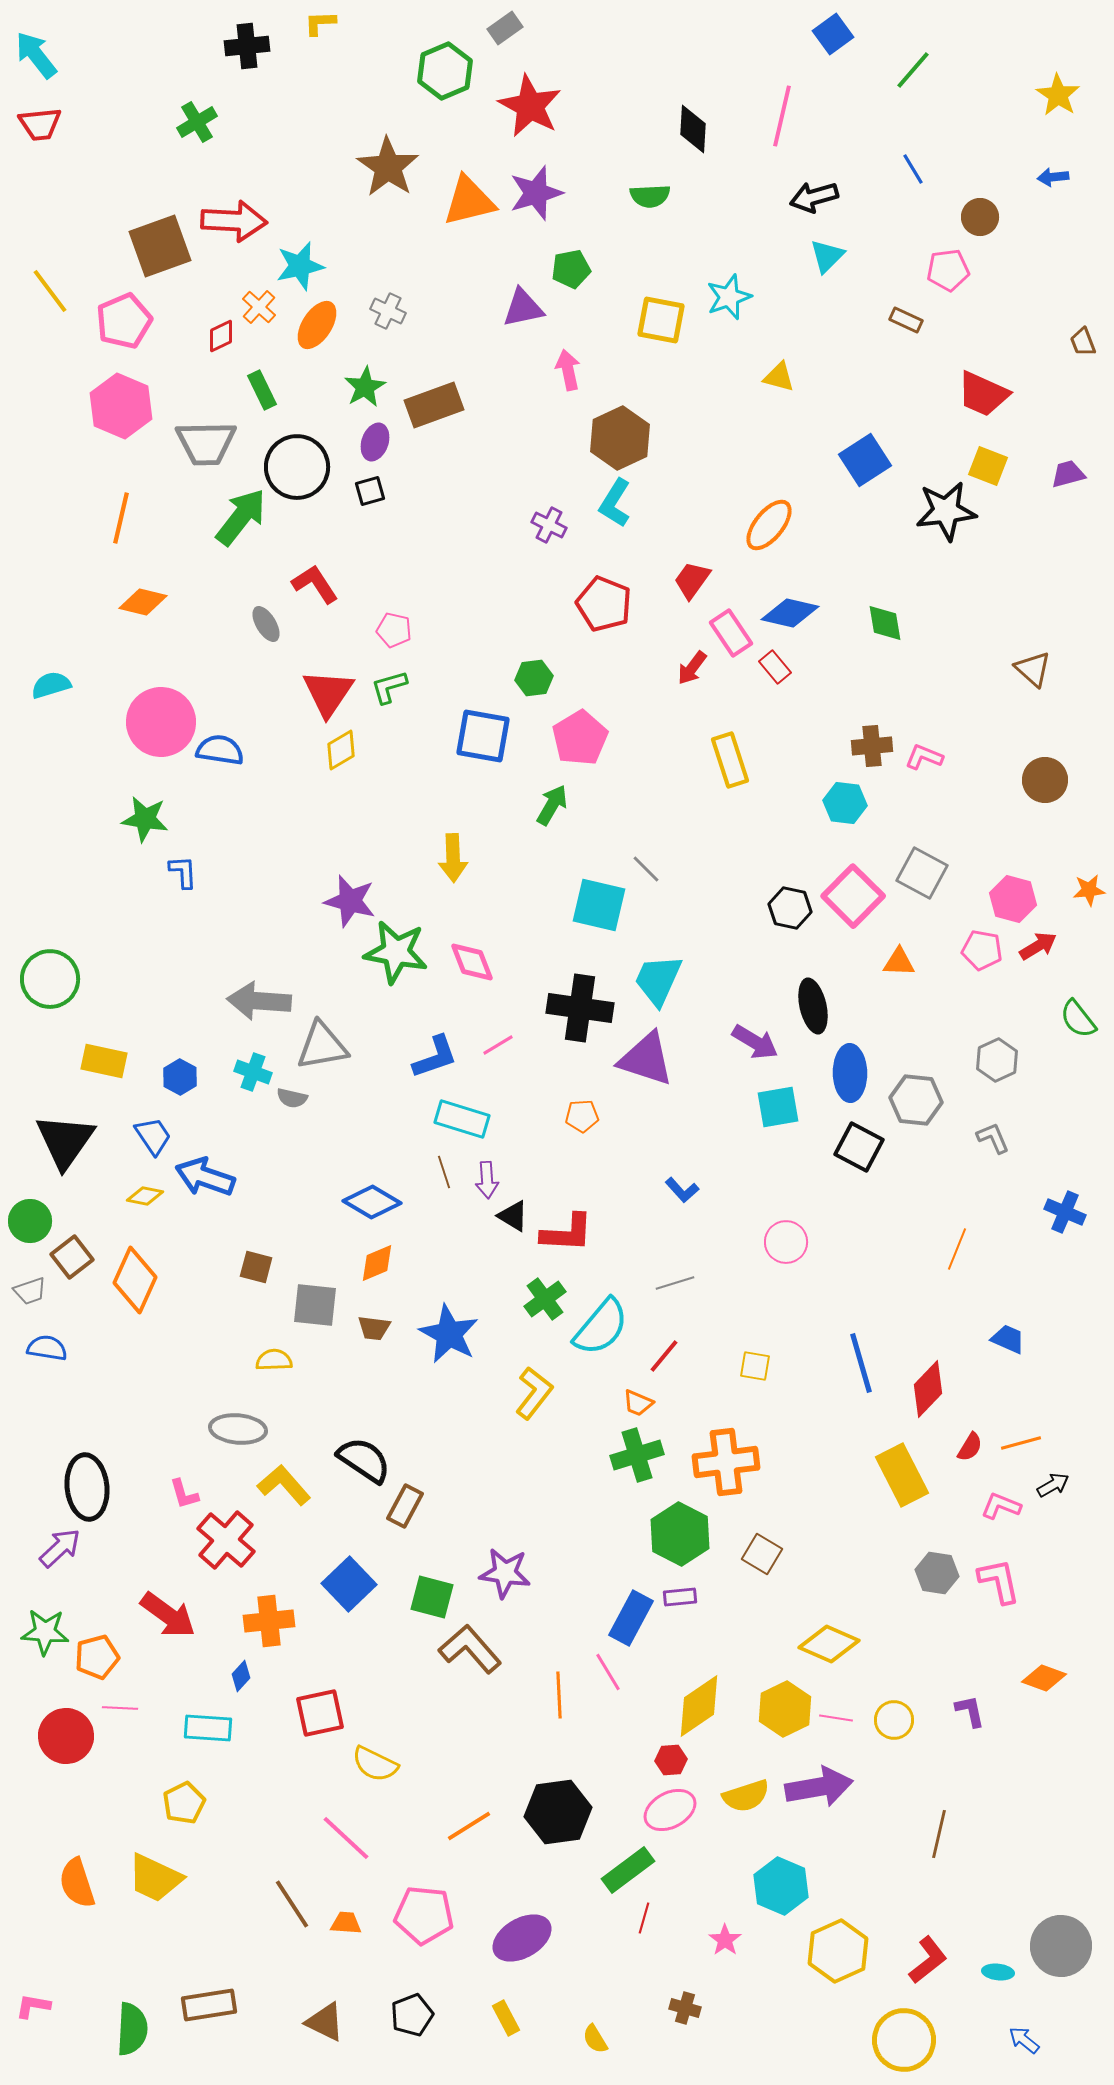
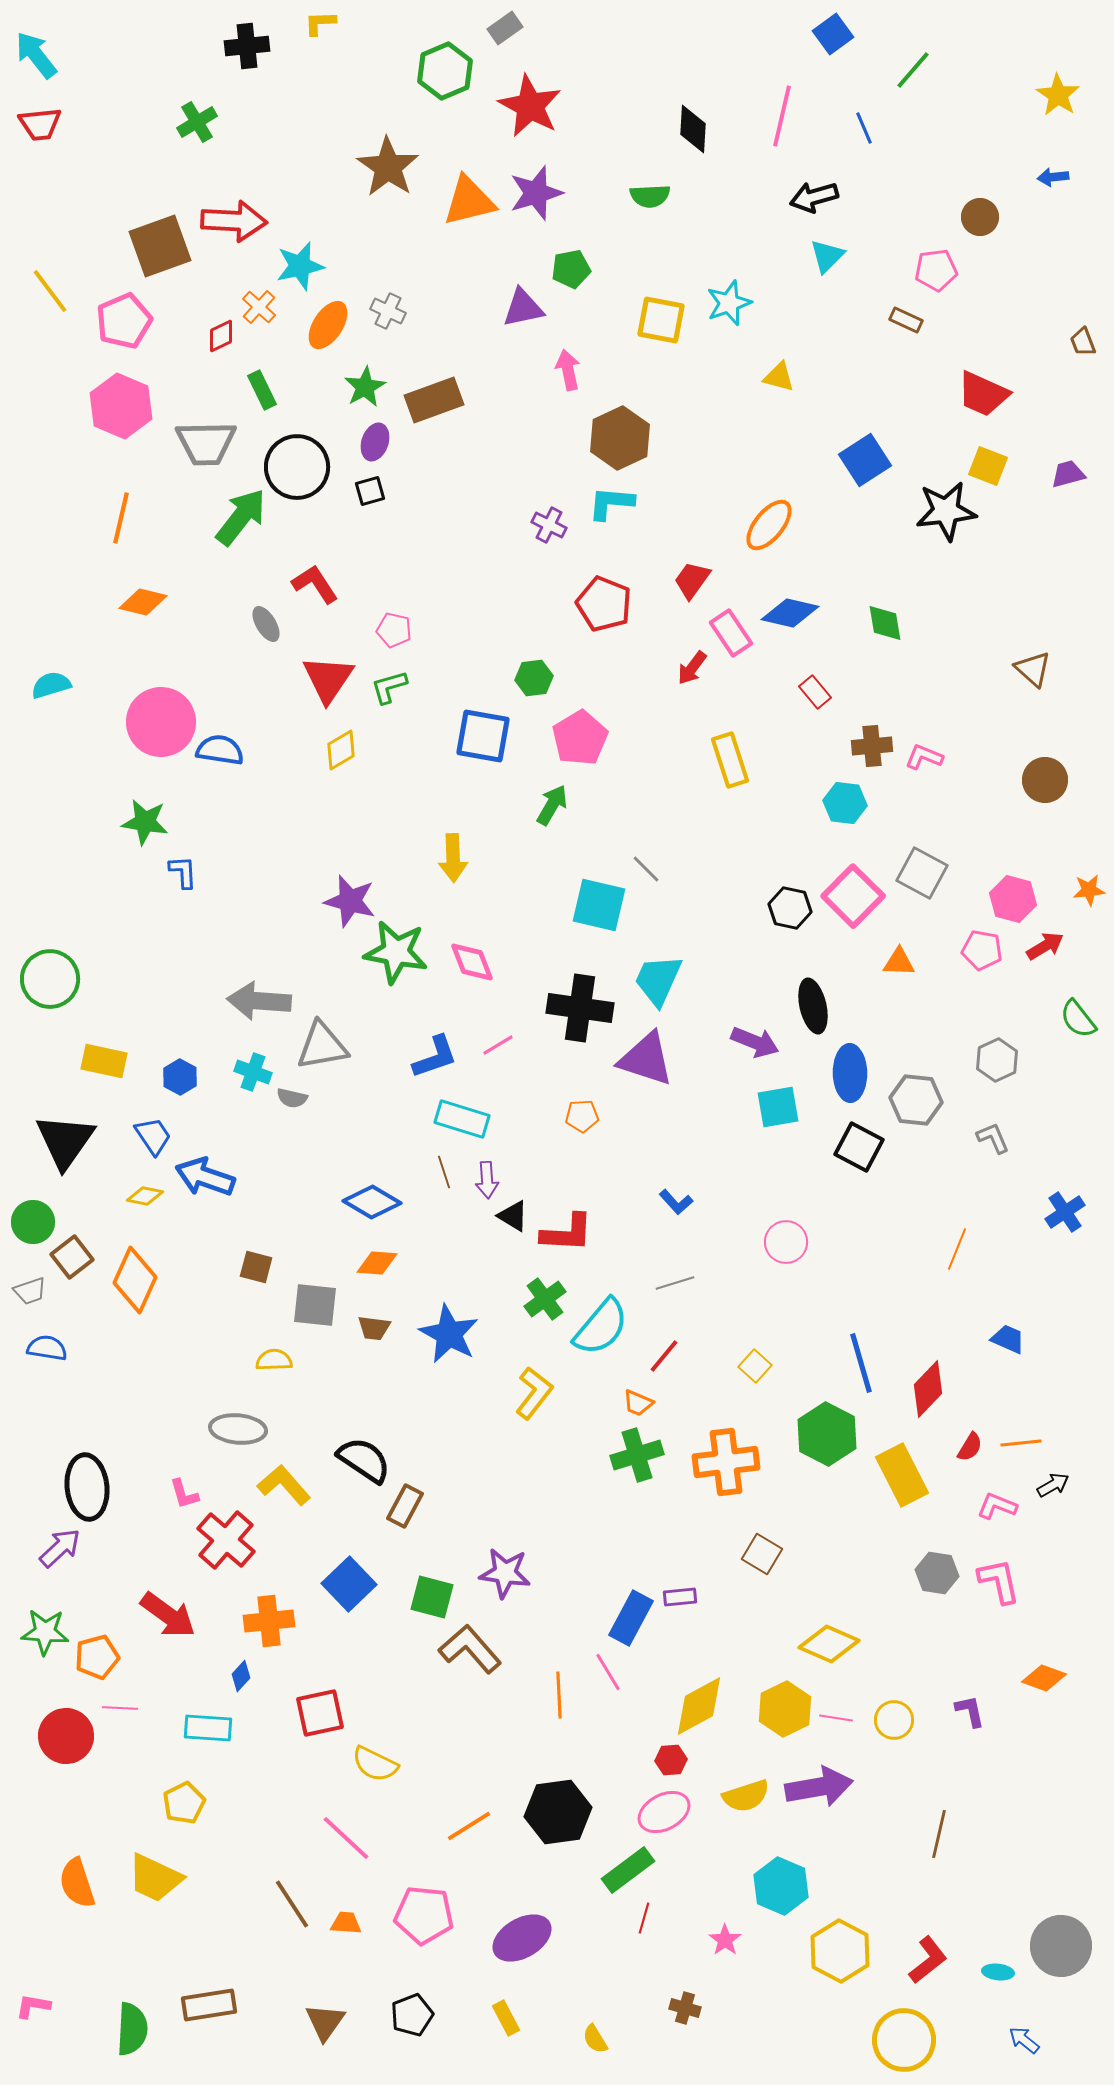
blue line at (913, 169): moved 49 px left, 41 px up; rotated 8 degrees clockwise
pink pentagon at (948, 270): moved 12 px left
cyan star at (729, 297): moved 6 px down
orange ellipse at (317, 325): moved 11 px right
brown rectangle at (434, 405): moved 5 px up
cyan L-shape at (615, 503): moved 4 px left; rotated 63 degrees clockwise
red rectangle at (775, 667): moved 40 px right, 25 px down
red triangle at (328, 693): moved 14 px up
green star at (145, 819): moved 3 px down
red arrow at (1038, 946): moved 7 px right
purple arrow at (755, 1042): rotated 9 degrees counterclockwise
blue L-shape at (682, 1190): moved 6 px left, 12 px down
blue cross at (1065, 1212): rotated 33 degrees clockwise
green circle at (30, 1221): moved 3 px right, 1 px down
orange diamond at (377, 1263): rotated 27 degrees clockwise
yellow square at (755, 1366): rotated 32 degrees clockwise
orange line at (1021, 1443): rotated 9 degrees clockwise
pink L-shape at (1001, 1506): moved 4 px left
green hexagon at (680, 1534): moved 147 px right, 100 px up
yellow diamond at (699, 1706): rotated 6 degrees clockwise
pink ellipse at (670, 1810): moved 6 px left, 2 px down
yellow hexagon at (838, 1951): moved 2 px right; rotated 8 degrees counterclockwise
brown triangle at (325, 2022): rotated 39 degrees clockwise
